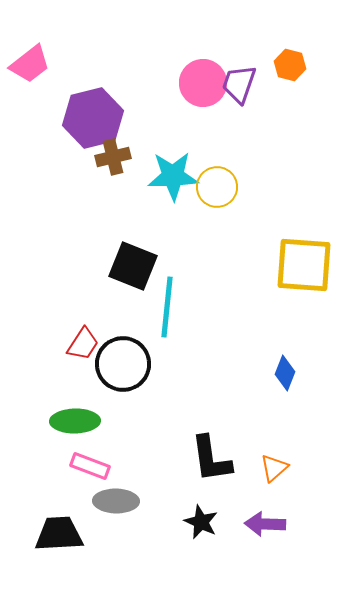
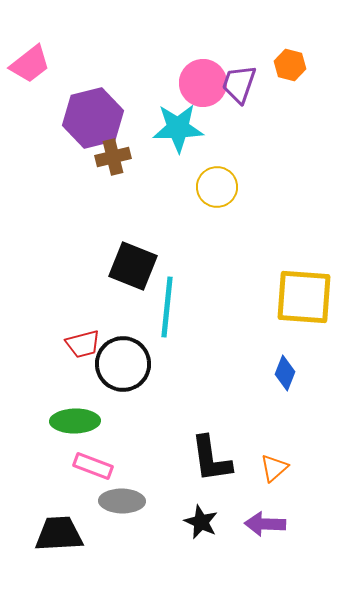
cyan star: moved 5 px right, 48 px up
yellow square: moved 32 px down
red trapezoid: rotated 42 degrees clockwise
pink rectangle: moved 3 px right
gray ellipse: moved 6 px right
